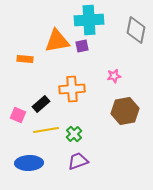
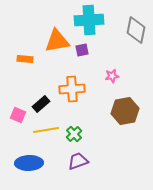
purple square: moved 4 px down
pink star: moved 2 px left
